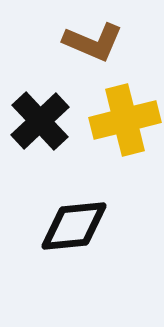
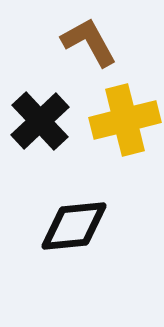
brown L-shape: moved 4 px left; rotated 142 degrees counterclockwise
